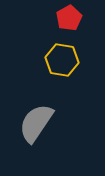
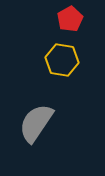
red pentagon: moved 1 px right, 1 px down
